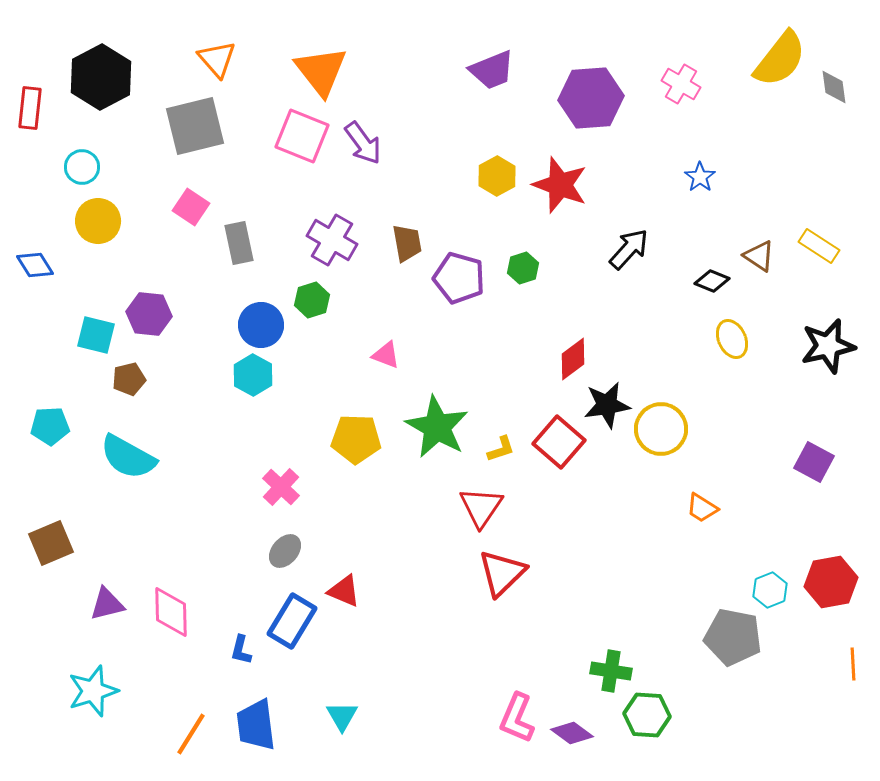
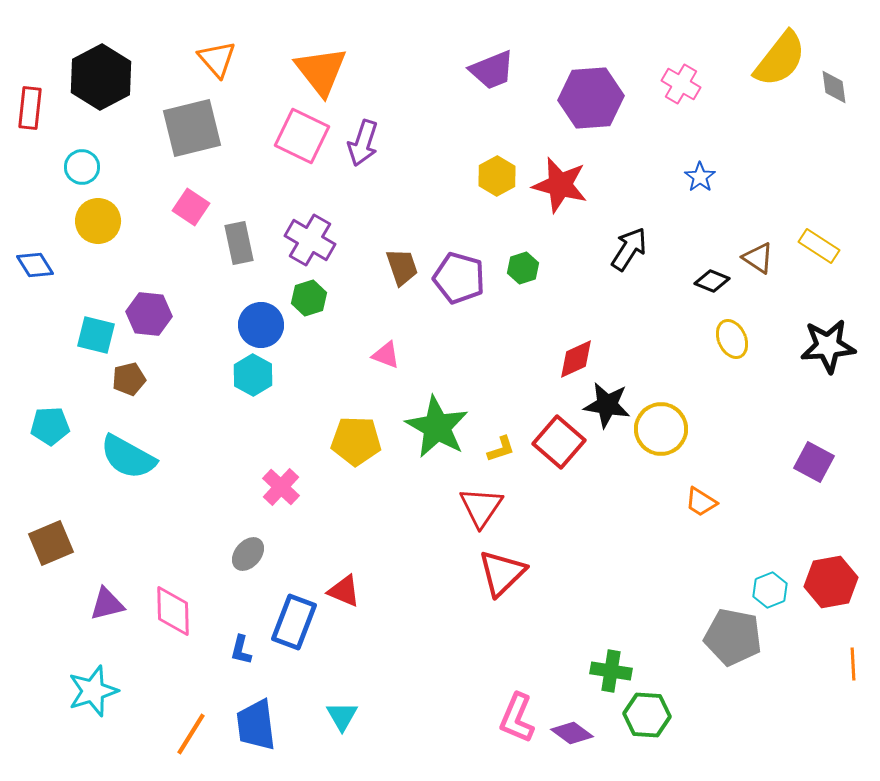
gray square at (195, 126): moved 3 px left, 2 px down
pink square at (302, 136): rotated 4 degrees clockwise
purple arrow at (363, 143): rotated 54 degrees clockwise
red star at (560, 185): rotated 6 degrees counterclockwise
purple cross at (332, 240): moved 22 px left
brown trapezoid at (407, 243): moved 5 px left, 24 px down; rotated 9 degrees counterclockwise
black arrow at (629, 249): rotated 9 degrees counterclockwise
brown triangle at (759, 256): moved 1 px left, 2 px down
green hexagon at (312, 300): moved 3 px left, 2 px up
black star at (828, 346): rotated 8 degrees clockwise
red diamond at (573, 359): moved 3 px right; rotated 12 degrees clockwise
black star at (607, 405): rotated 18 degrees clockwise
yellow pentagon at (356, 439): moved 2 px down
orange trapezoid at (702, 508): moved 1 px left, 6 px up
gray ellipse at (285, 551): moved 37 px left, 3 px down
pink diamond at (171, 612): moved 2 px right, 1 px up
blue rectangle at (292, 621): moved 2 px right, 1 px down; rotated 10 degrees counterclockwise
